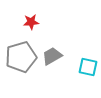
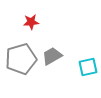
gray pentagon: moved 2 px down
cyan square: rotated 24 degrees counterclockwise
